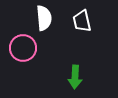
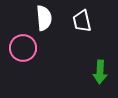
green arrow: moved 25 px right, 5 px up
